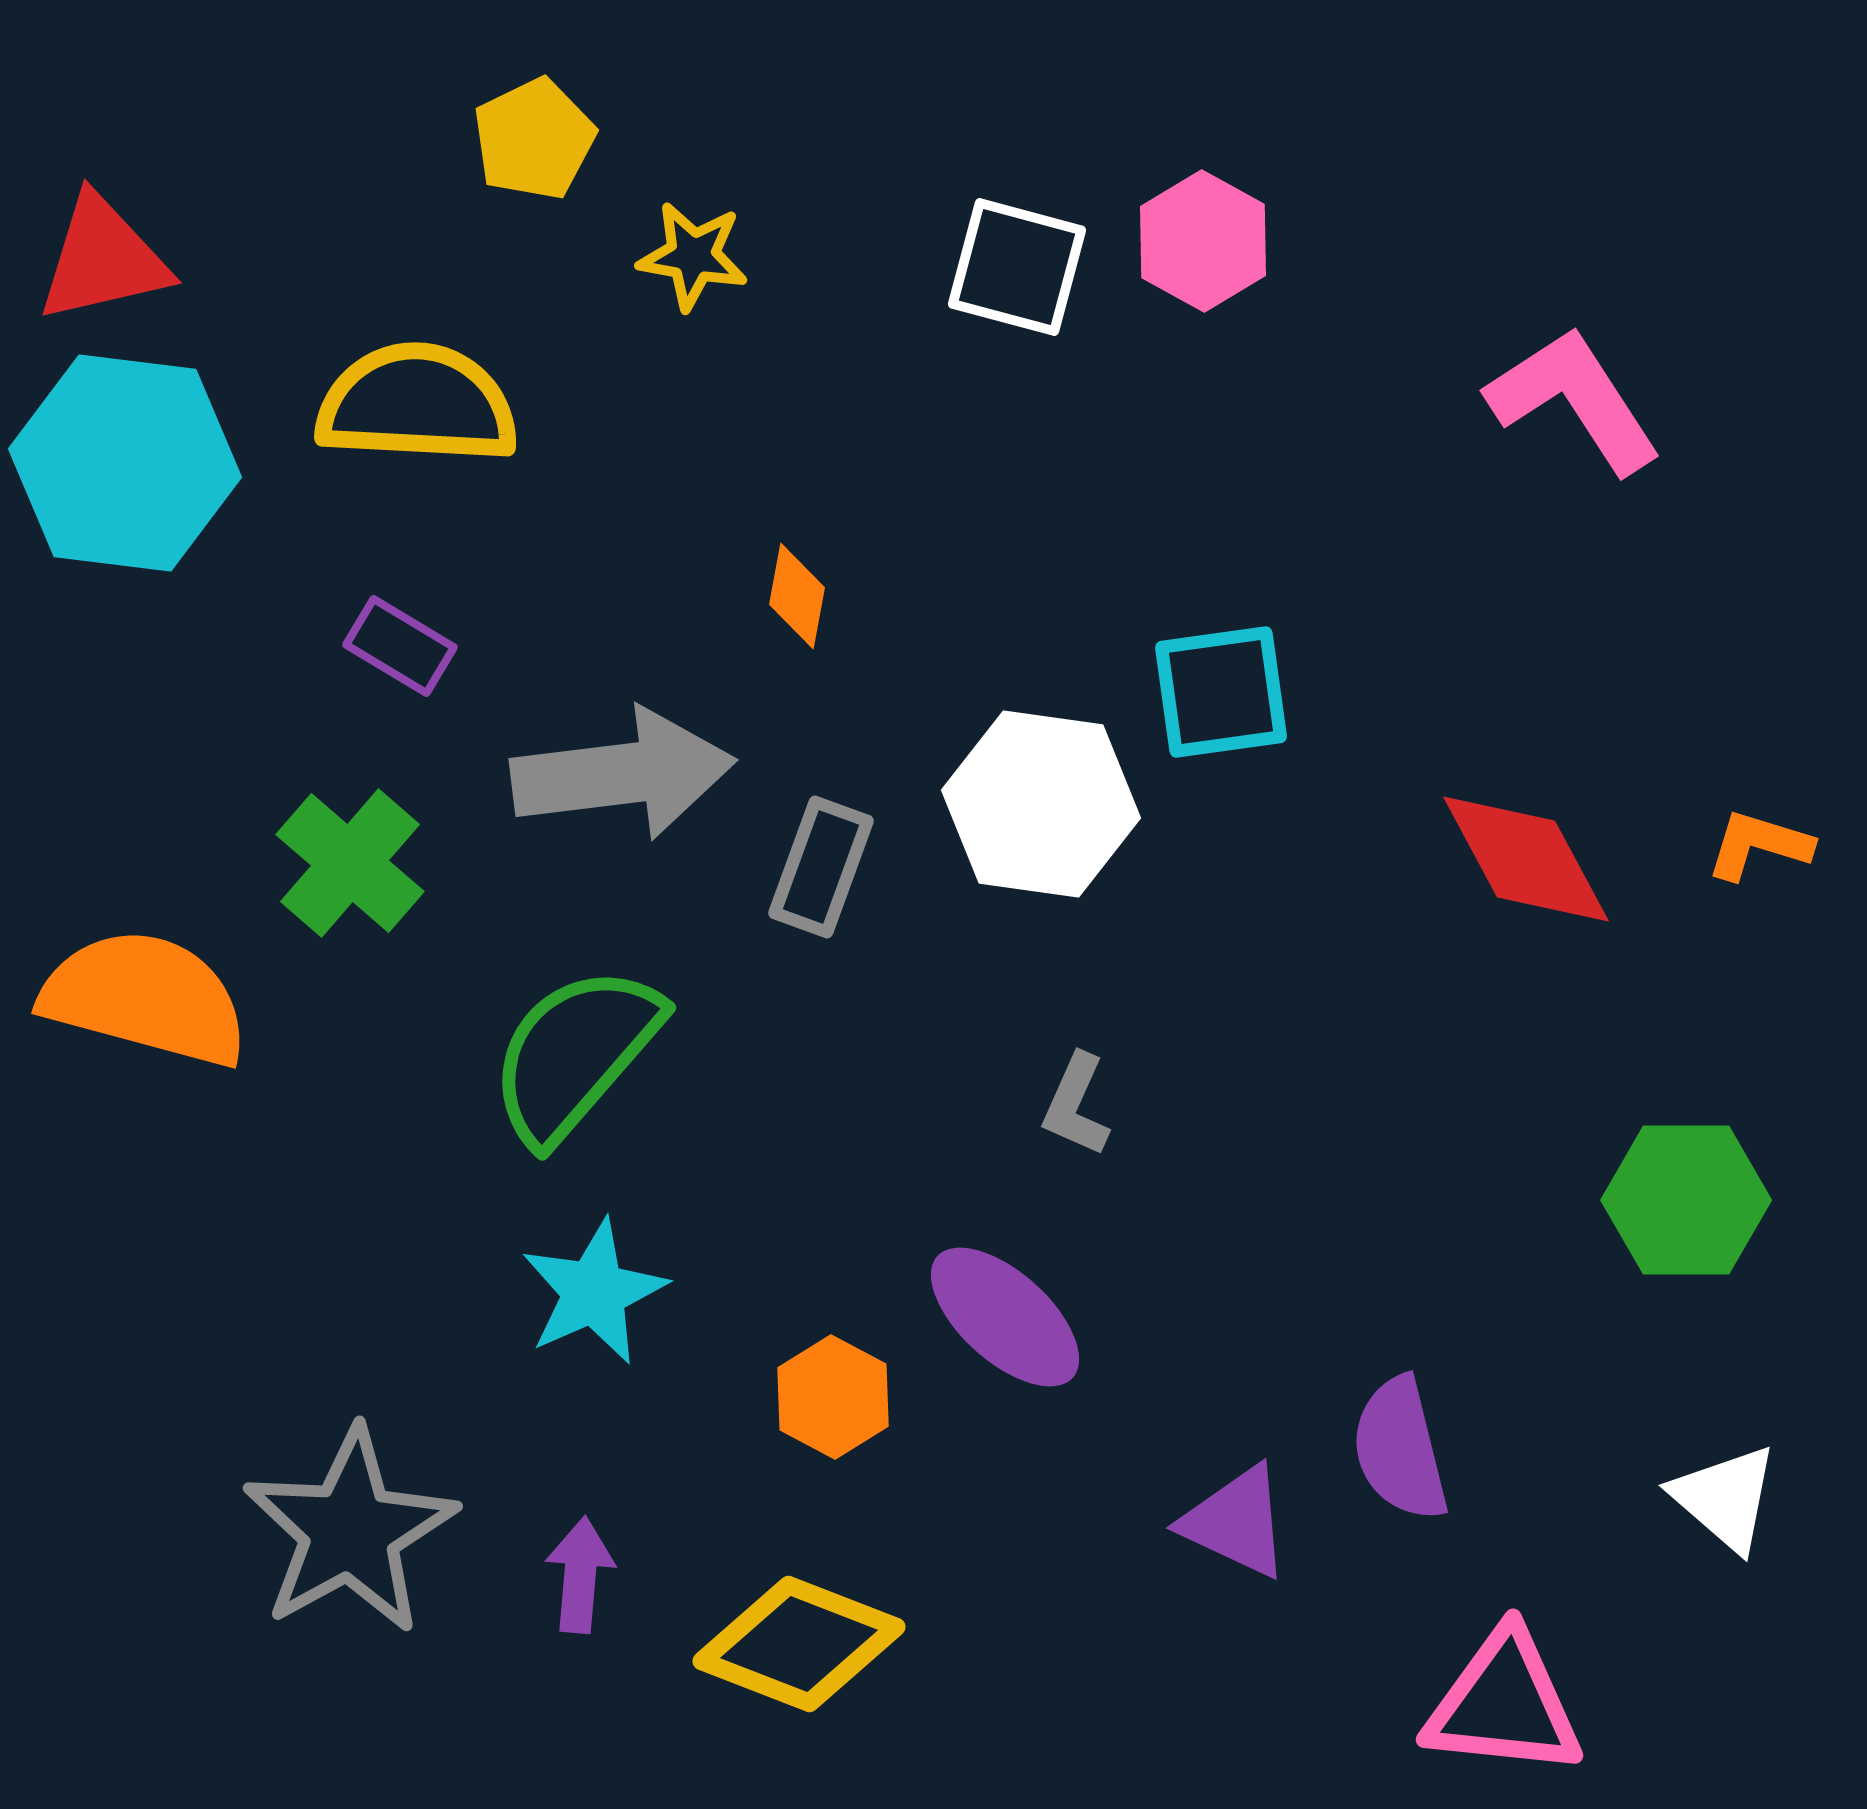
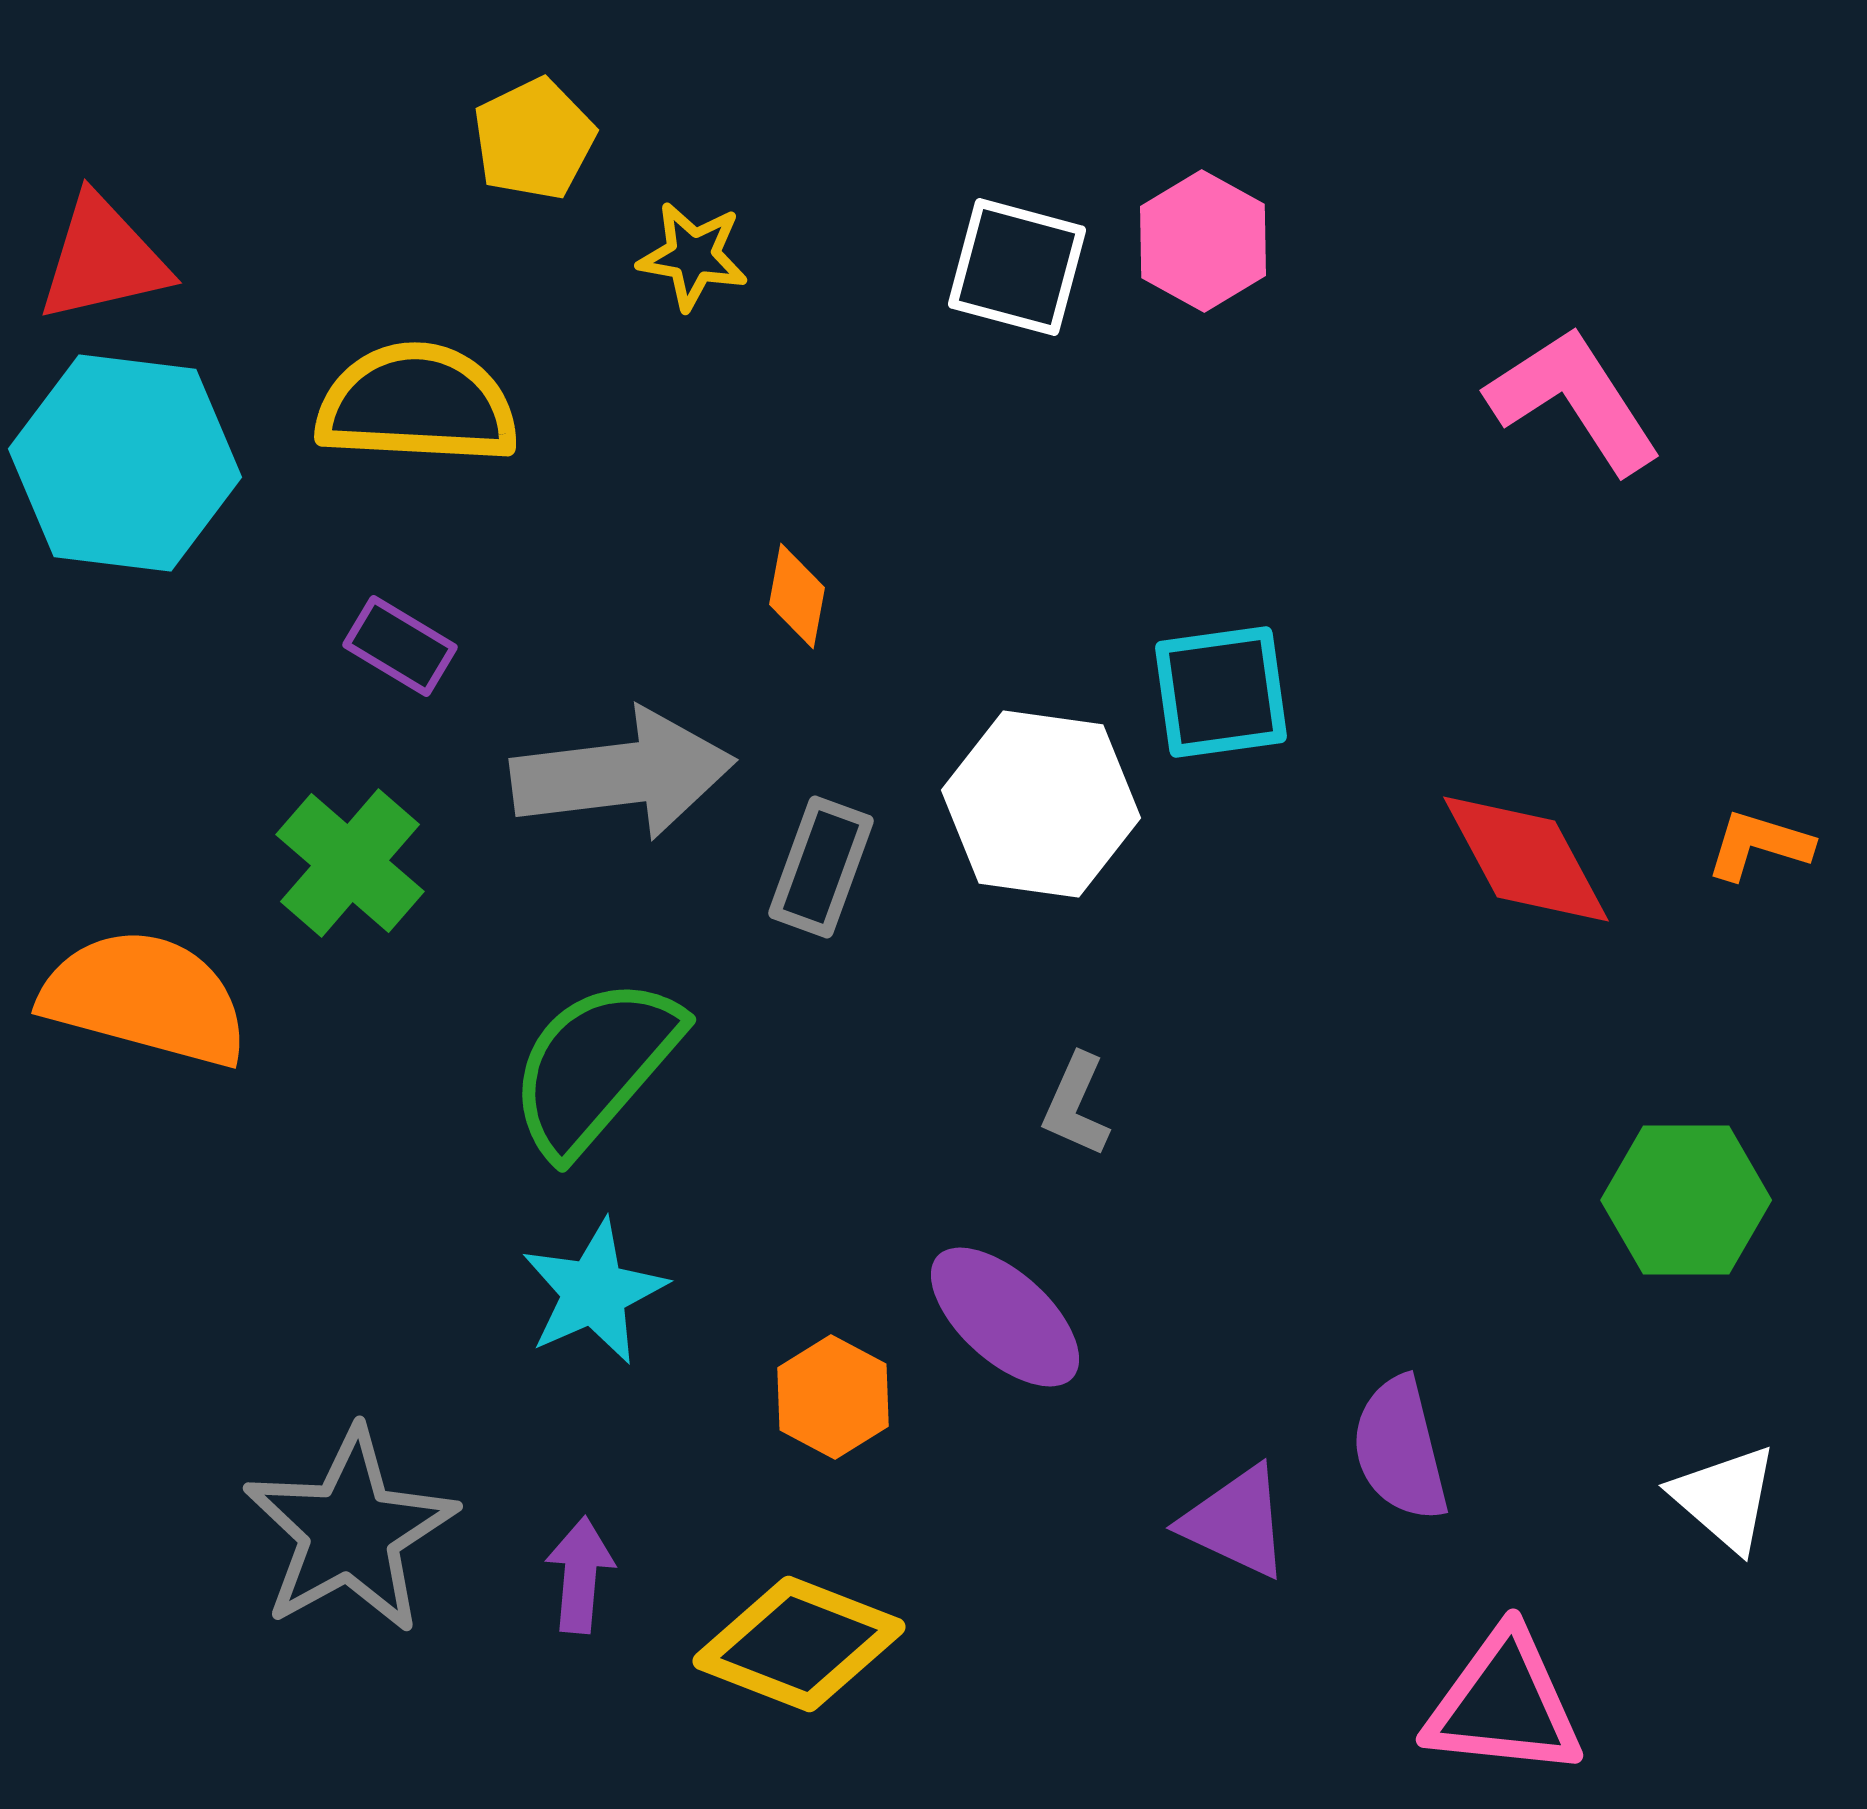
green semicircle: moved 20 px right, 12 px down
